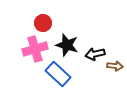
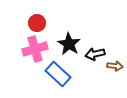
red circle: moved 6 px left
black star: moved 2 px right, 1 px up; rotated 15 degrees clockwise
